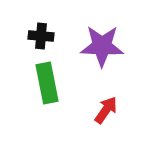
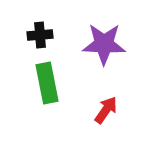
black cross: moved 1 px left, 1 px up; rotated 10 degrees counterclockwise
purple star: moved 2 px right, 2 px up
